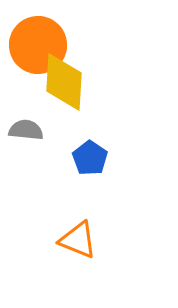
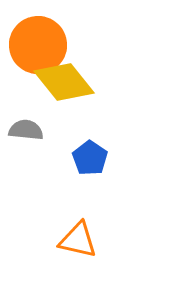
yellow diamond: rotated 42 degrees counterclockwise
orange triangle: rotated 9 degrees counterclockwise
